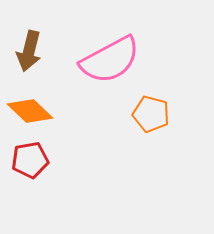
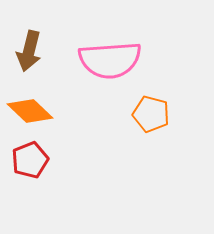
pink semicircle: rotated 24 degrees clockwise
red pentagon: rotated 12 degrees counterclockwise
